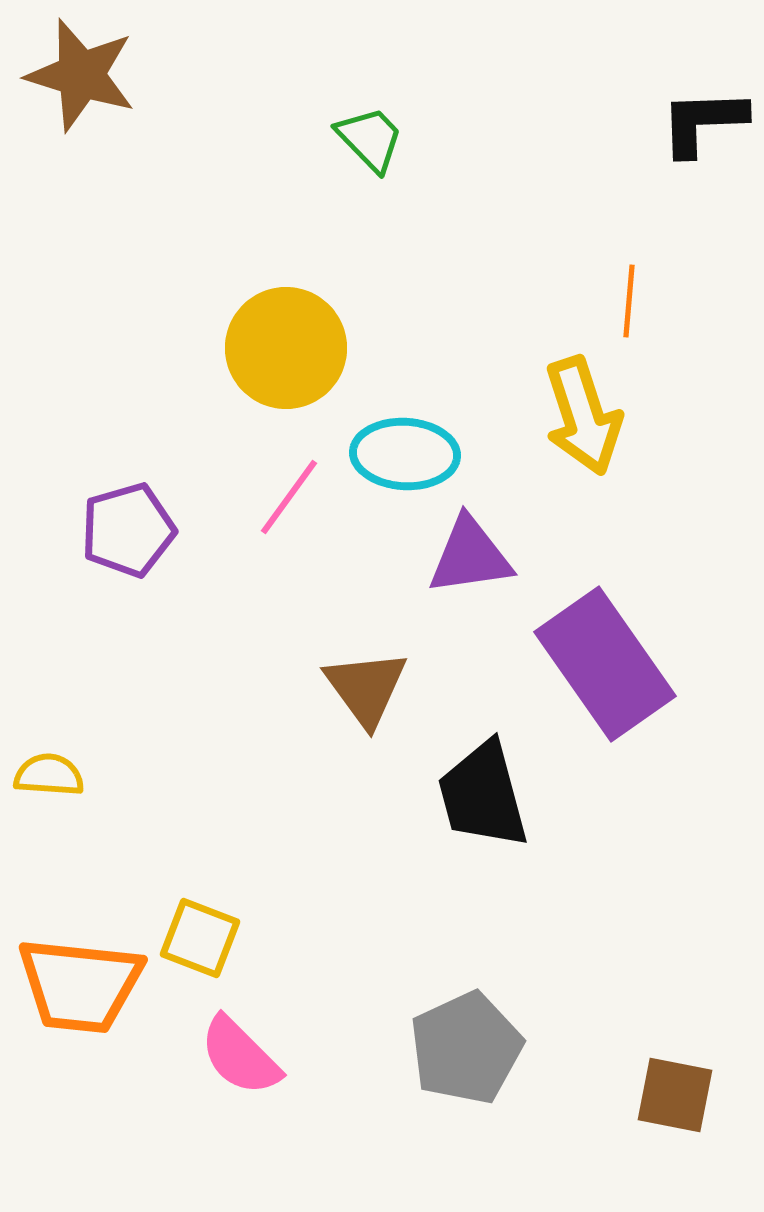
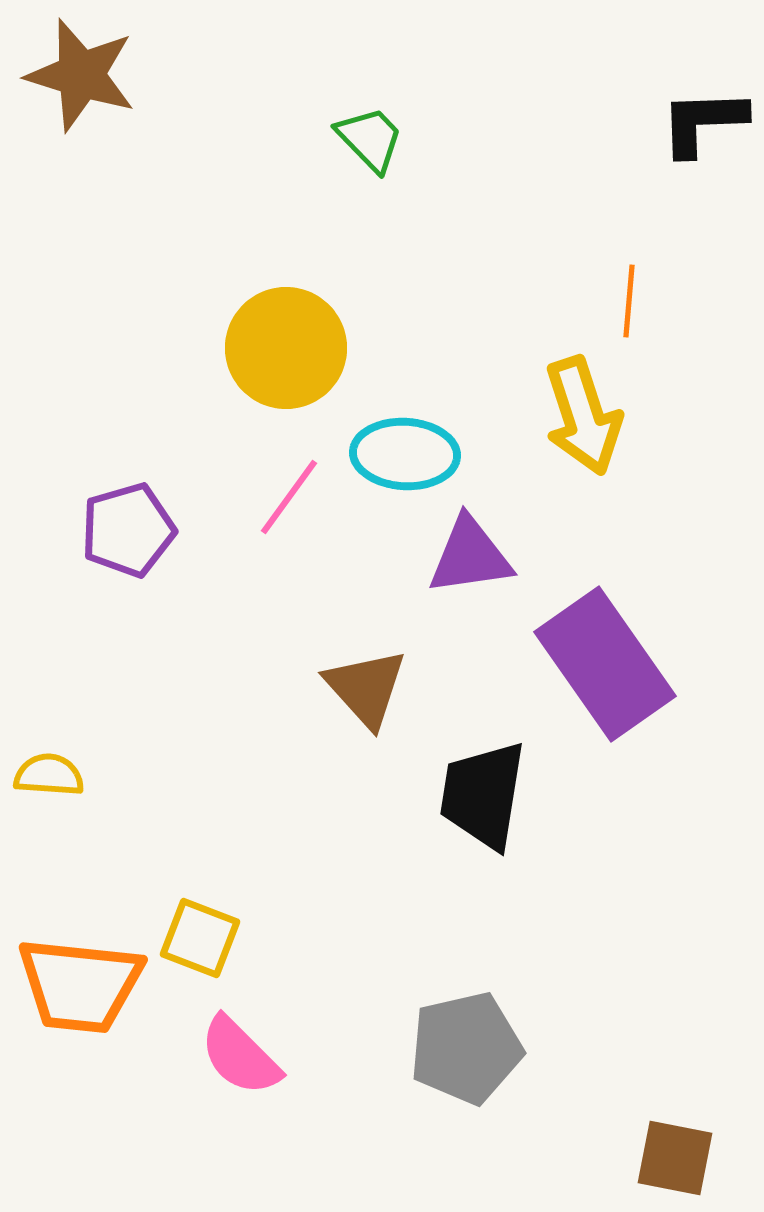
brown triangle: rotated 6 degrees counterclockwise
black trapezoid: rotated 24 degrees clockwise
gray pentagon: rotated 12 degrees clockwise
brown square: moved 63 px down
